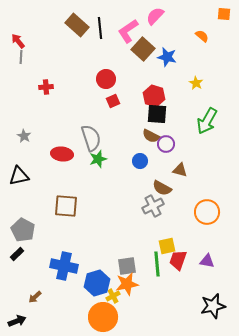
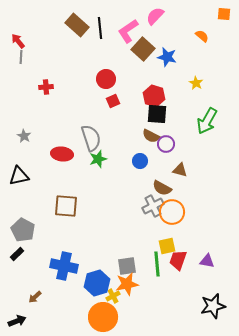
orange circle at (207, 212): moved 35 px left
